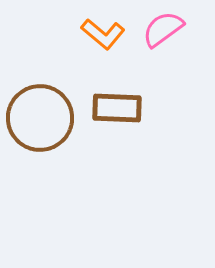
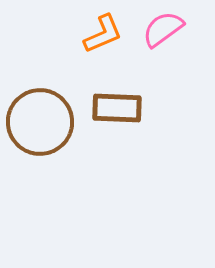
orange L-shape: rotated 63 degrees counterclockwise
brown circle: moved 4 px down
